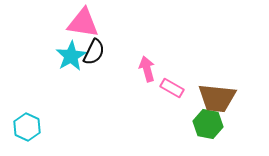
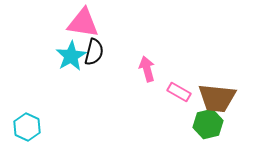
black semicircle: rotated 12 degrees counterclockwise
pink rectangle: moved 7 px right, 4 px down
green hexagon: rotated 24 degrees counterclockwise
